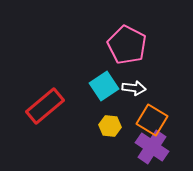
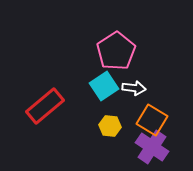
pink pentagon: moved 11 px left, 6 px down; rotated 12 degrees clockwise
